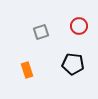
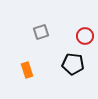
red circle: moved 6 px right, 10 px down
